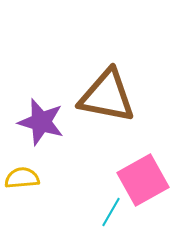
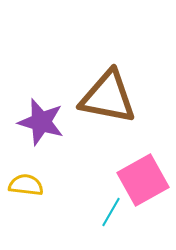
brown triangle: moved 1 px right, 1 px down
yellow semicircle: moved 4 px right, 7 px down; rotated 12 degrees clockwise
